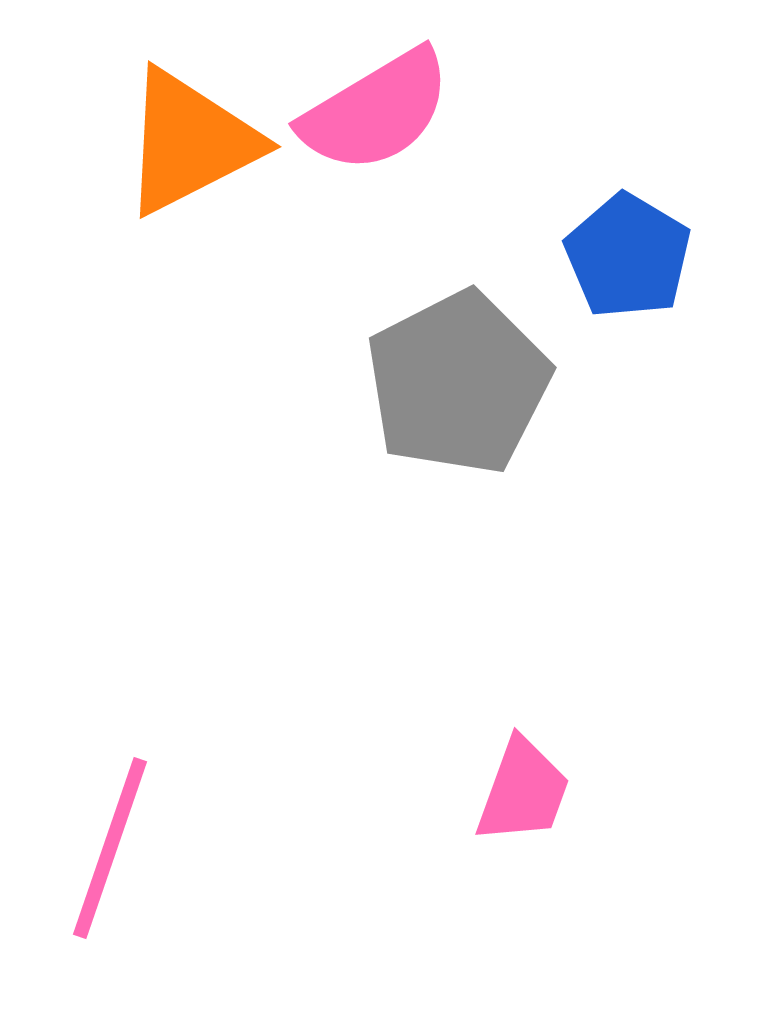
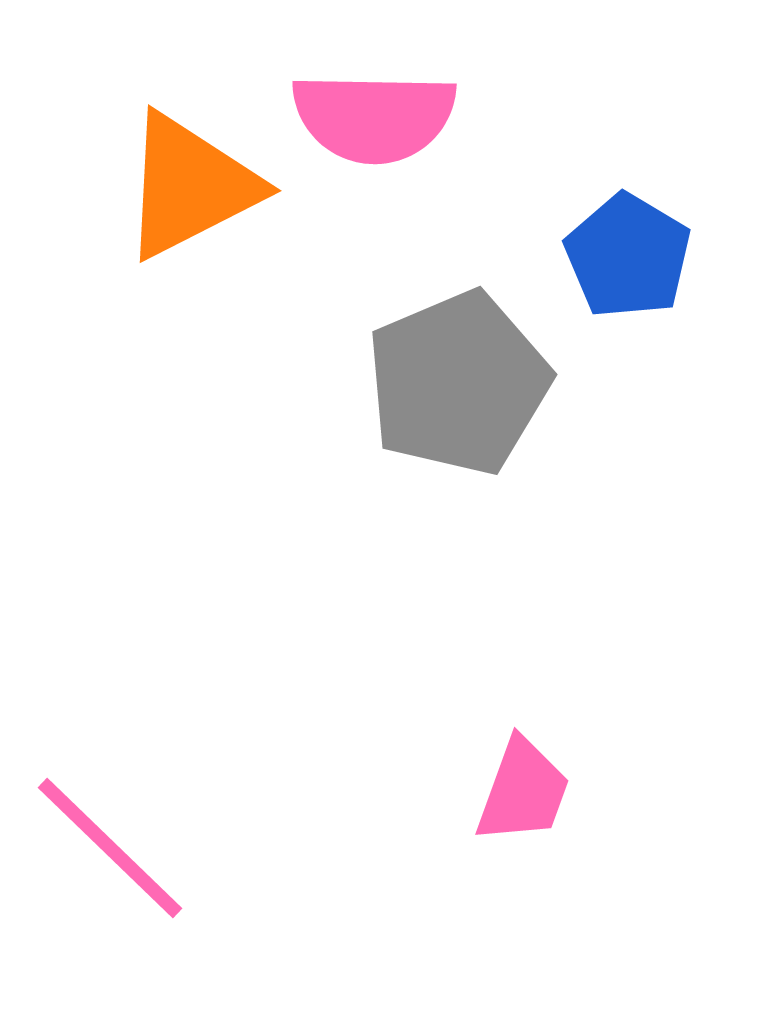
pink semicircle: moved 2 px left, 6 px down; rotated 32 degrees clockwise
orange triangle: moved 44 px down
gray pentagon: rotated 4 degrees clockwise
pink line: rotated 65 degrees counterclockwise
